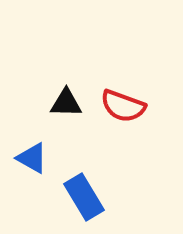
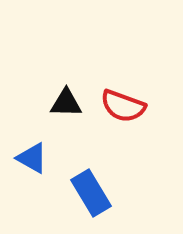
blue rectangle: moved 7 px right, 4 px up
